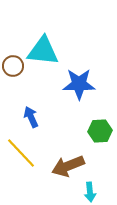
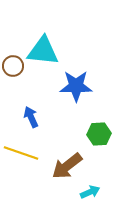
blue star: moved 3 px left, 2 px down
green hexagon: moved 1 px left, 3 px down
yellow line: rotated 28 degrees counterclockwise
brown arrow: moved 1 px left; rotated 16 degrees counterclockwise
cyan arrow: rotated 108 degrees counterclockwise
